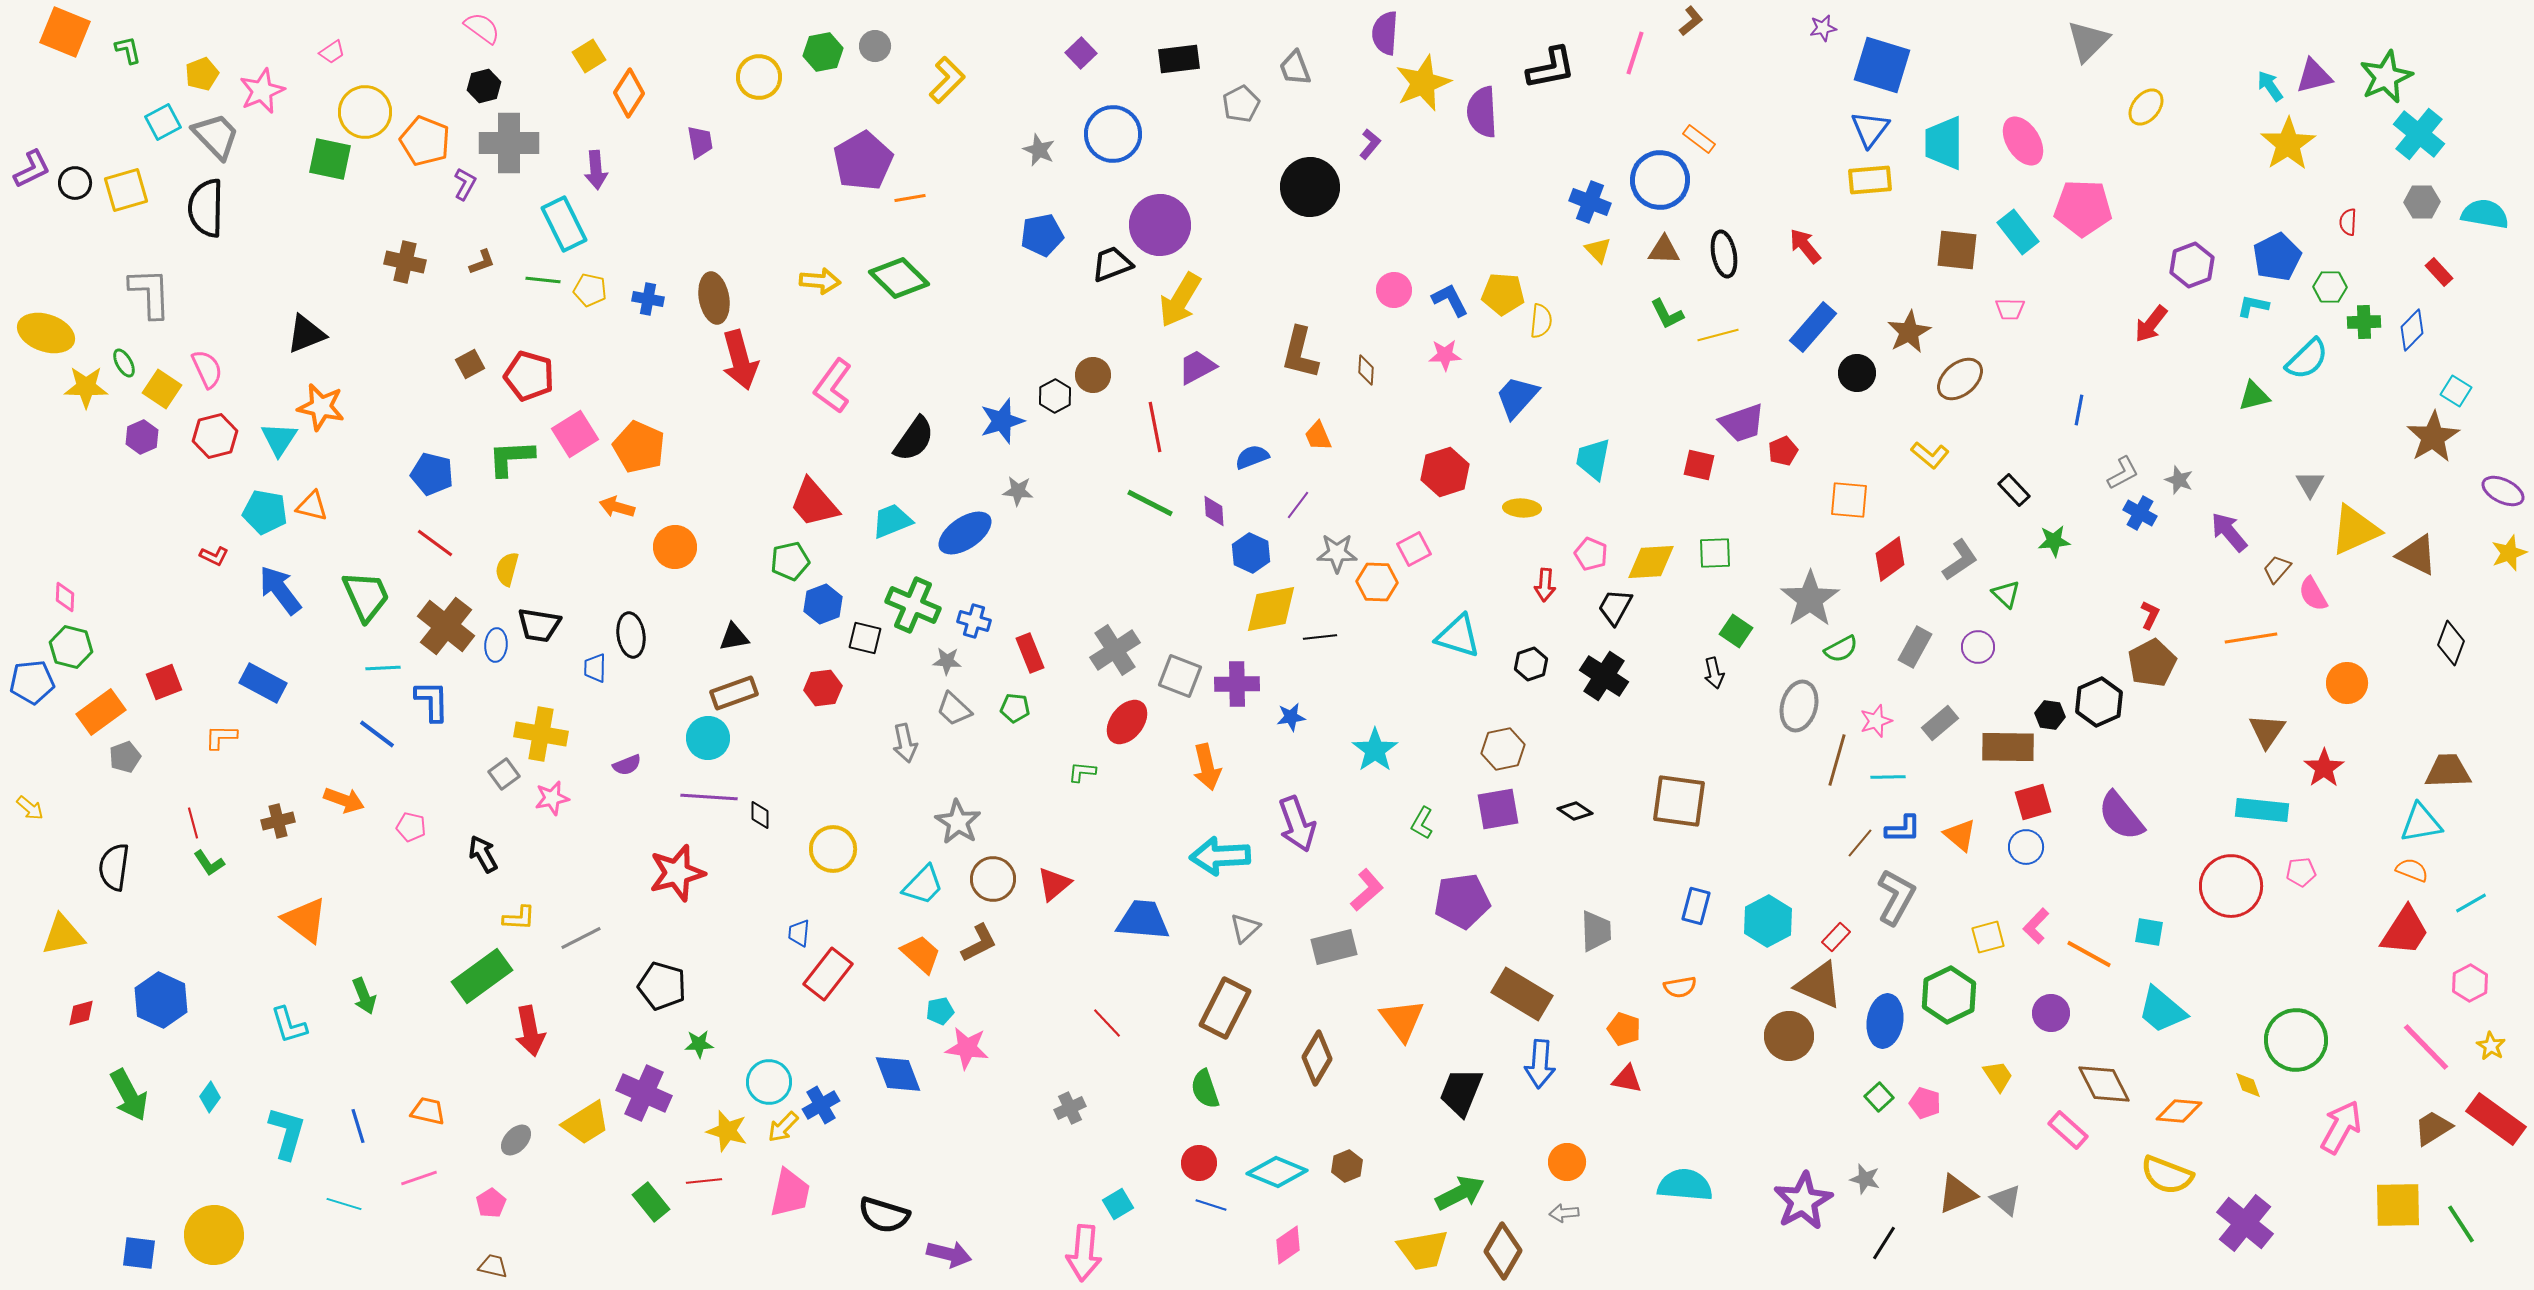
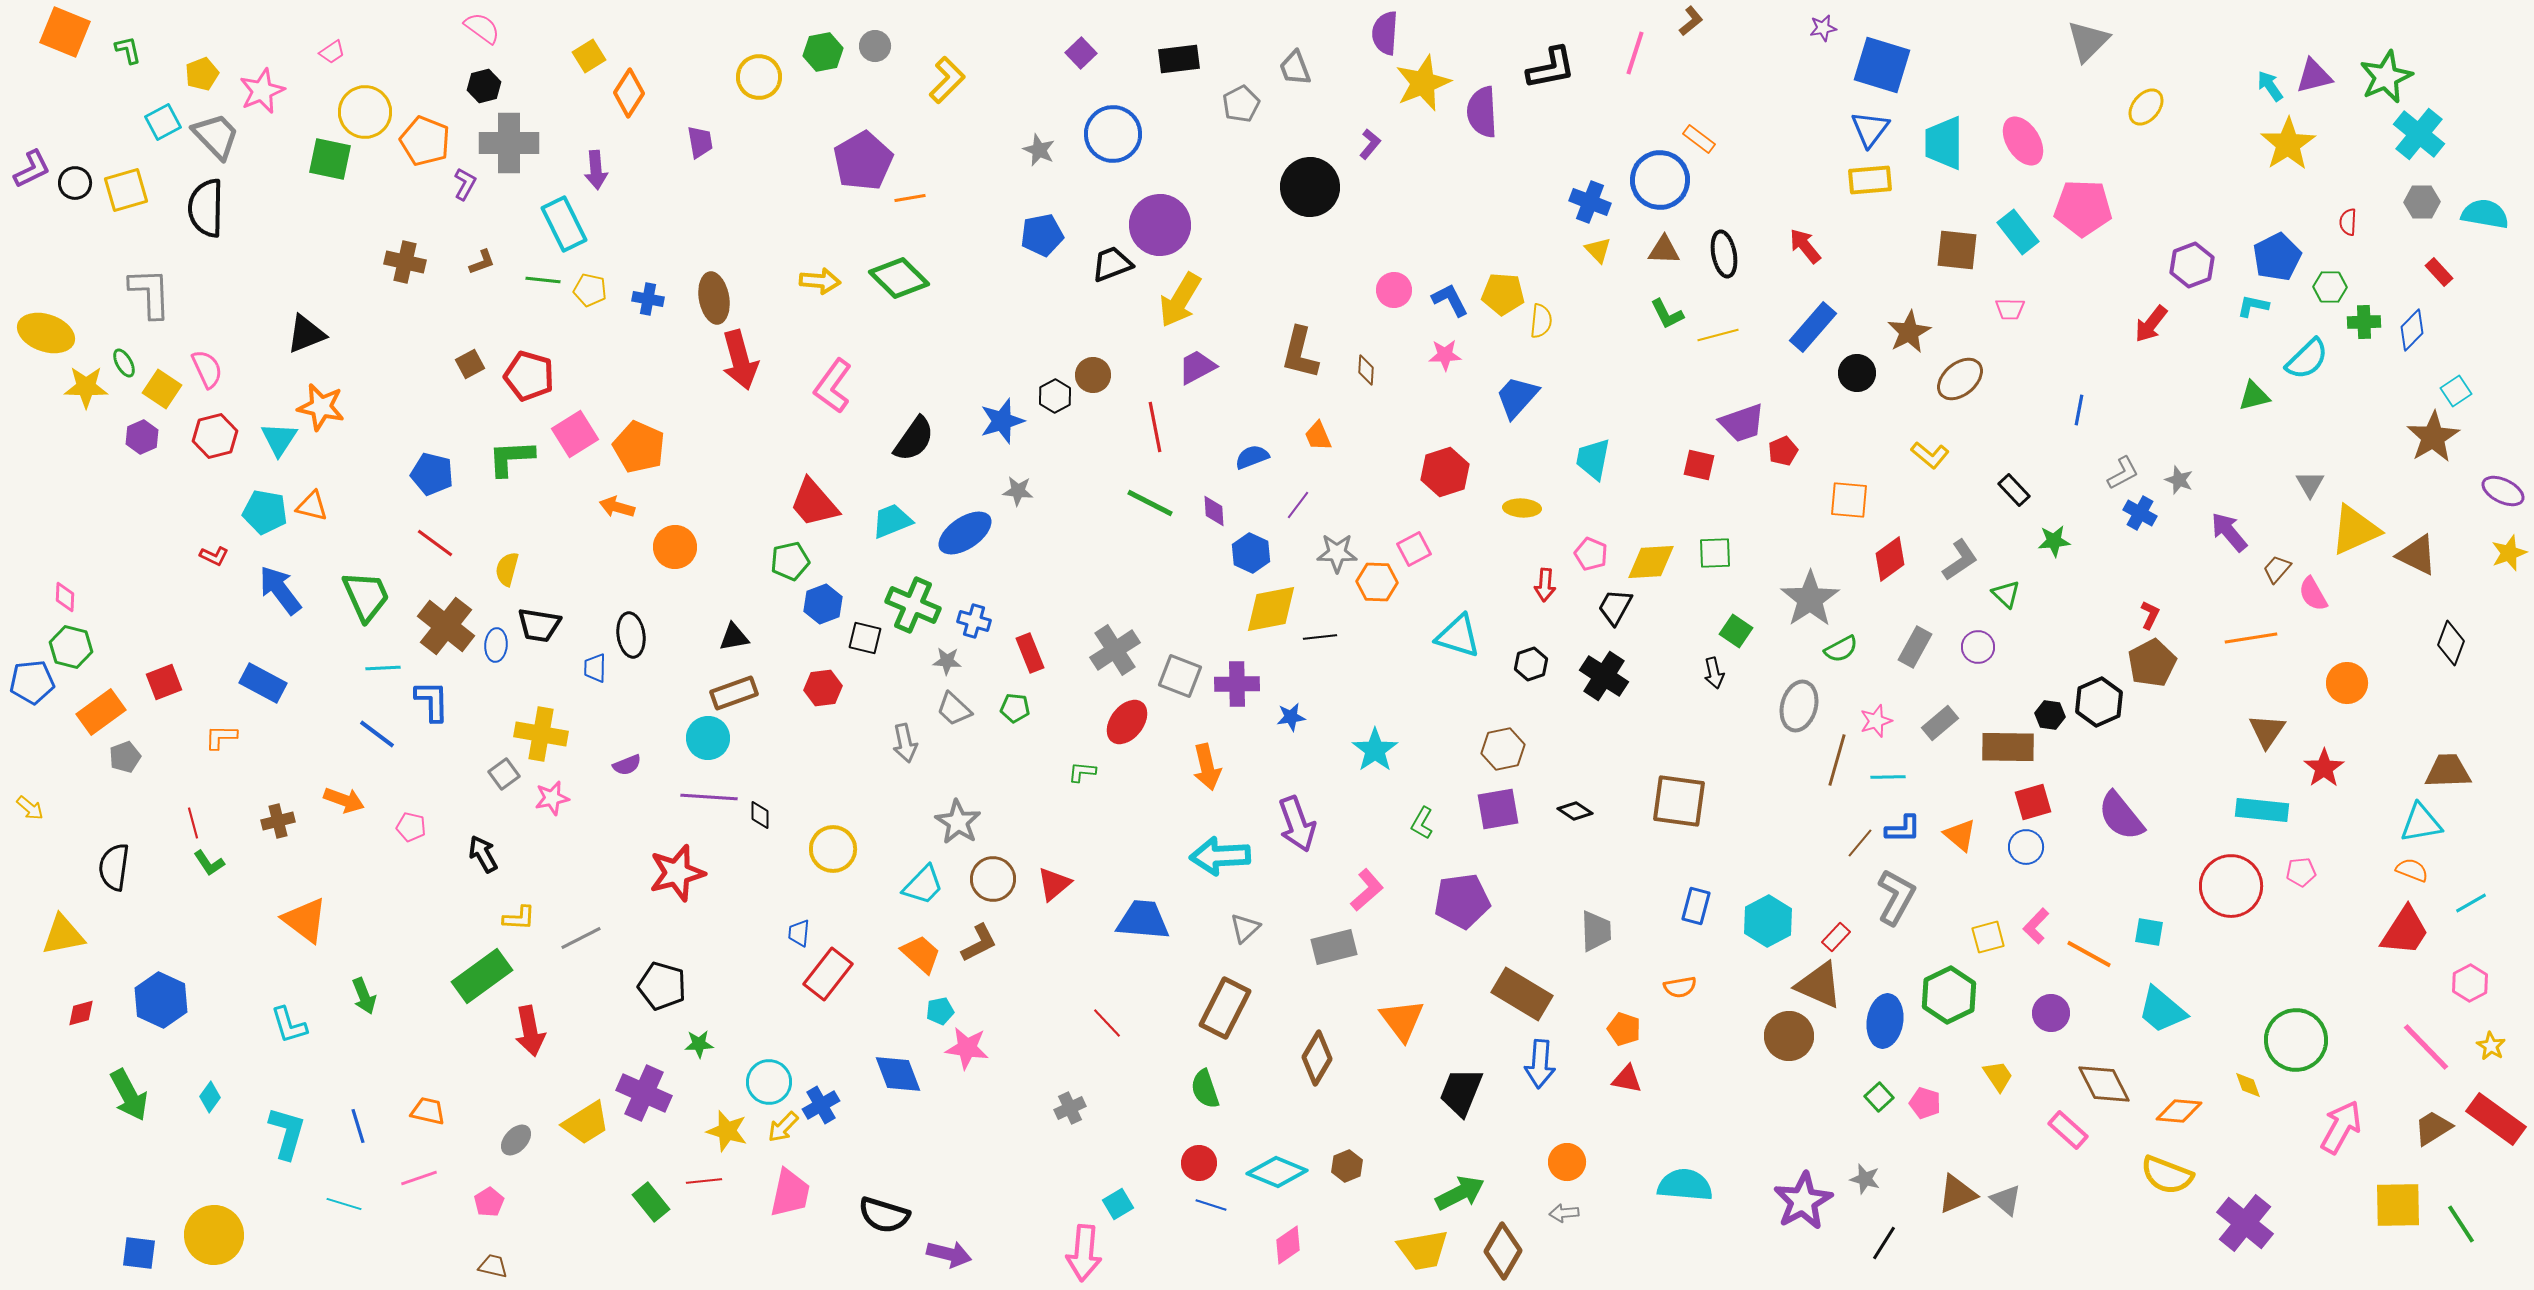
cyan square at (2456, 391): rotated 24 degrees clockwise
pink pentagon at (491, 1203): moved 2 px left, 1 px up
